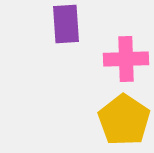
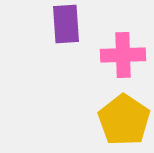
pink cross: moved 3 px left, 4 px up
